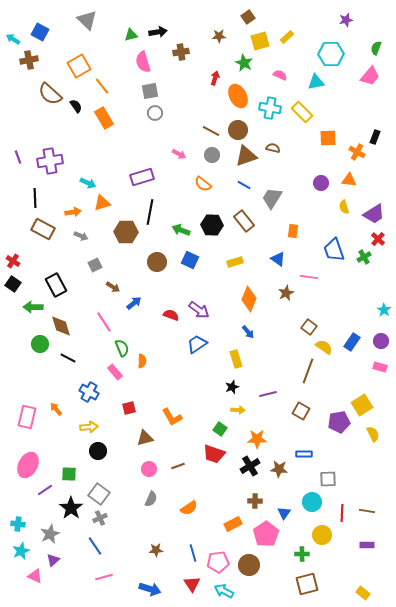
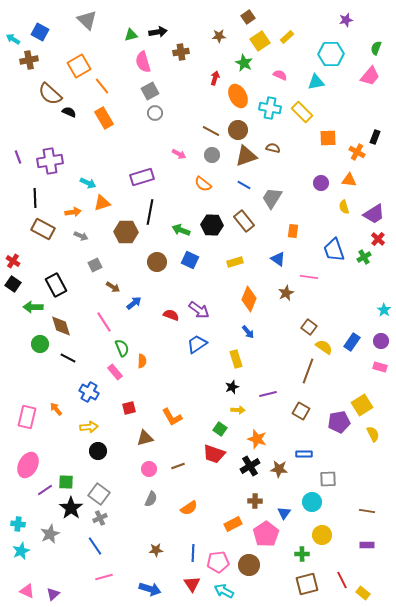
yellow square at (260, 41): rotated 18 degrees counterclockwise
gray square at (150, 91): rotated 18 degrees counterclockwise
black semicircle at (76, 106): moved 7 px left, 6 px down; rotated 32 degrees counterclockwise
orange star at (257, 439): rotated 18 degrees clockwise
green square at (69, 474): moved 3 px left, 8 px down
red line at (342, 513): moved 67 px down; rotated 30 degrees counterclockwise
blue line at (193, 553): rotated 18 degrees clockwise
purple triangle at (53, 560): moved 34 px down
pink triangle at (35, 576): moved 8 px left, 15 px down
